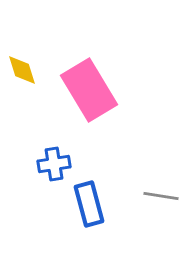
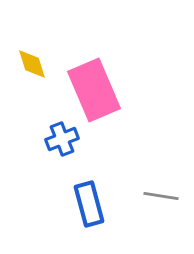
yellow diamond: moved 10 px right, 6 px up
pink rectangle: moved 5 px right; rotated 8 degrees clockwise
blue cross: moved 8 px right, 25 px up; rotated 12 degrees counterclockwise
